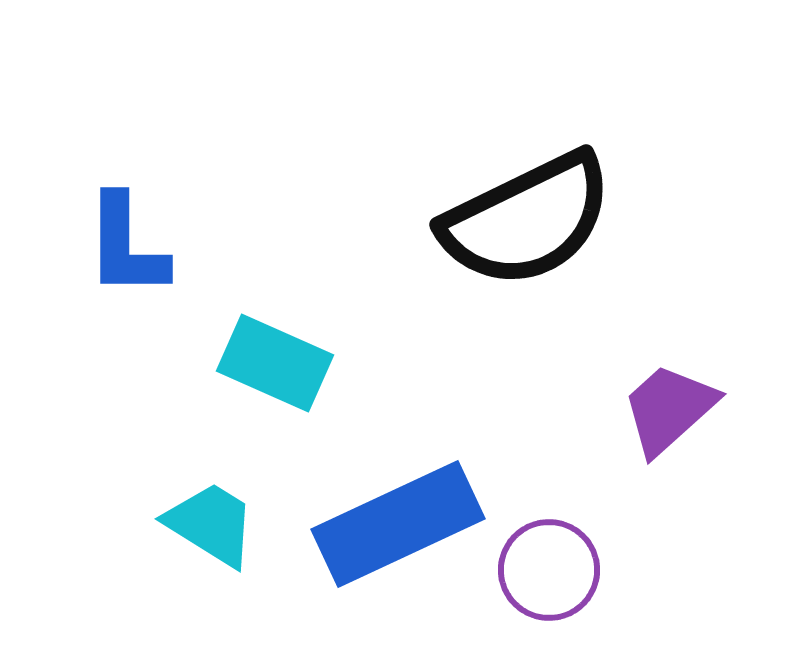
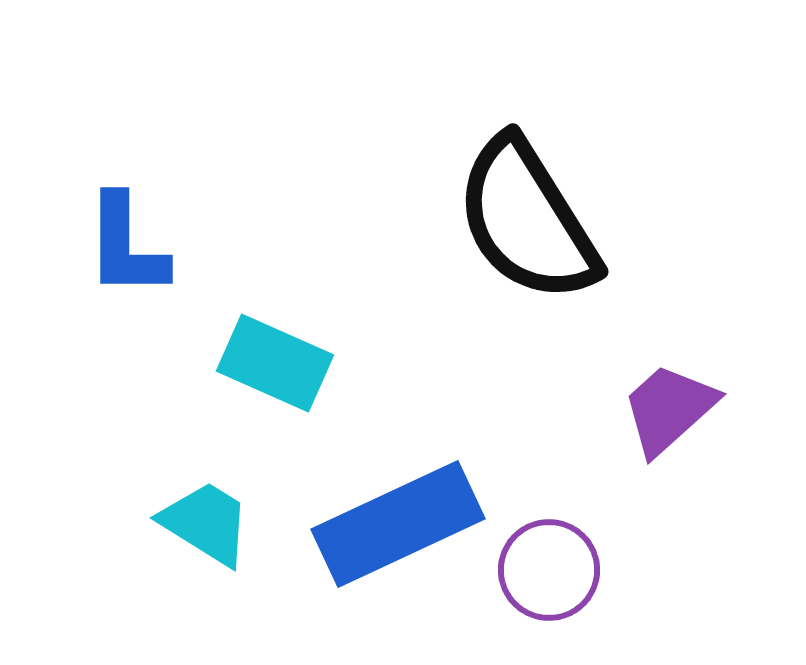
black semicircle: rotated 84 degrees clockwise
cyan trapezoid: moved 5 px left, 1 px up
